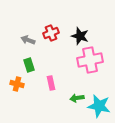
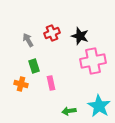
red cross: moved 1 px right
gray arrow: rotated 40 degrees clockwise
pink cross: moved 3 px right, 1 px down
green rectangle: moved 5 px right, 1 px down
orange cross: moved 4 px right
green arrow: moved 8 px left, 13 px down
cyan star: rotated 20 degrees clockwise
